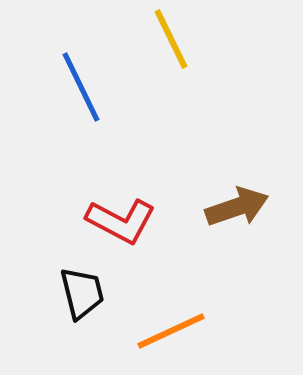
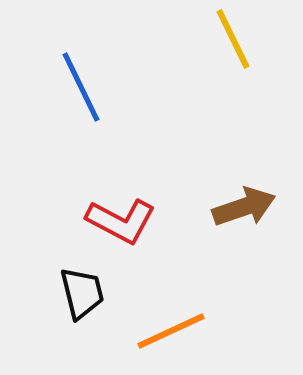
yellow line: moved 62 px right
brown arrow: moved 7 px right
